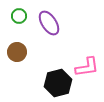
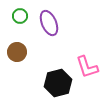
green circle: moved 1 px right
purple ellipse: rotated 10 degrees clockwise
pink L-shape: rotated 80 degrees clockwise
